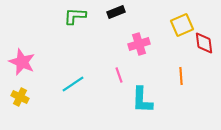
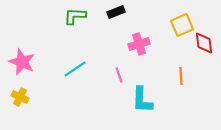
cyan line: moved 2 px right, 15 px up
